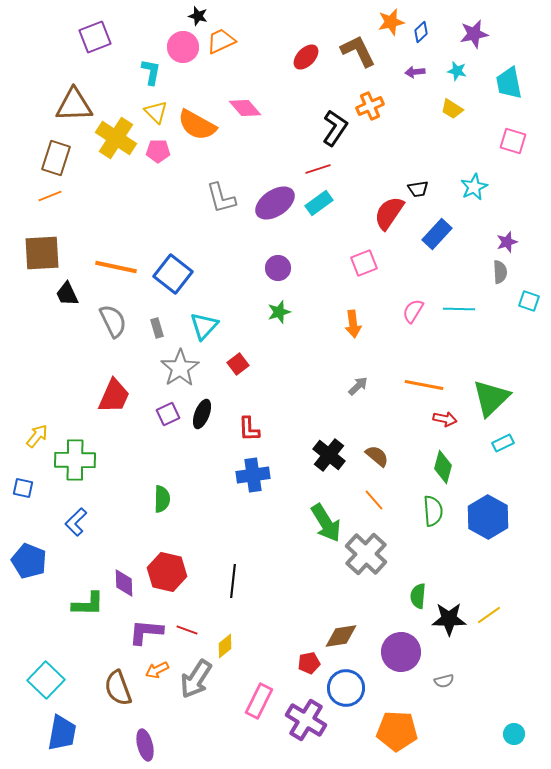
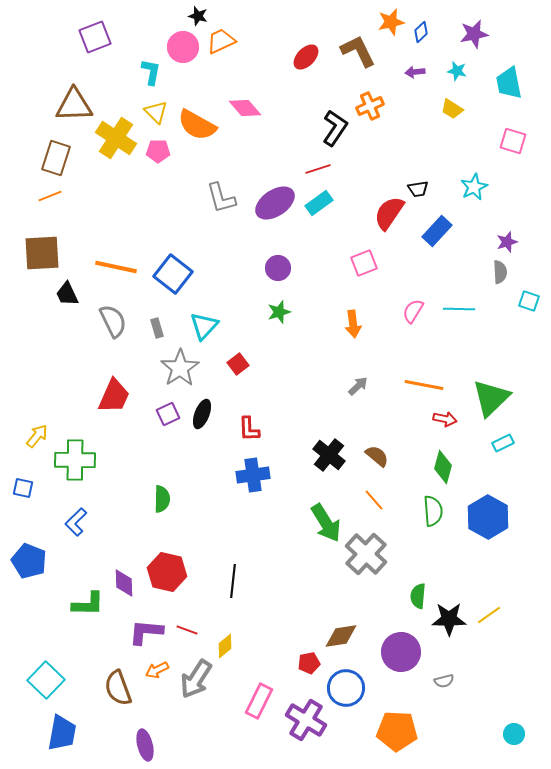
blue rectangle at (437, 234): moved 3 px up
